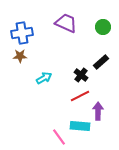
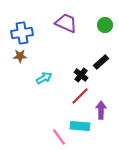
green circle: moved 2 px right, 2 px up
red line: rotated 18 degrees counterclockwise
purple arrow: moved 3 px right, 1 px up
